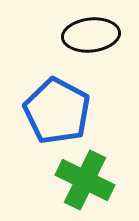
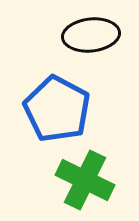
blue pentagon: moved 2 px up
